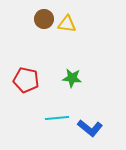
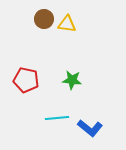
green star: moved 2 px down
